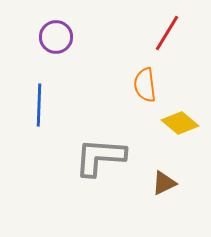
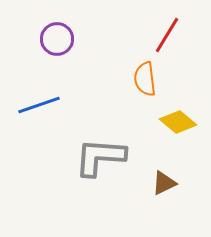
red line: moved 2 px down
purple circle: moved 1 px right, 2 px down
orange semicircle: moved 6 px up
blue line: rotated 69 degrees clockwise
yellow diamond: moved 2 px left, 1 px up
